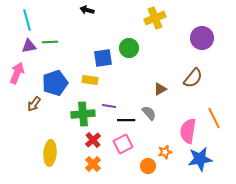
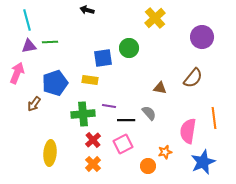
yellow cross: rotated 20 degrees counterclockwise
purple circle: moved 1 px up
brown triangle: moved 1 px up; rotated 40 degrees clockwise
orange line: rotated 20 degrees clockwise
blue star: moved 3 px right, 3 px down; rotated 15 degrees counterclockwise
